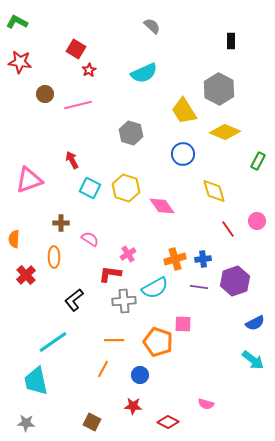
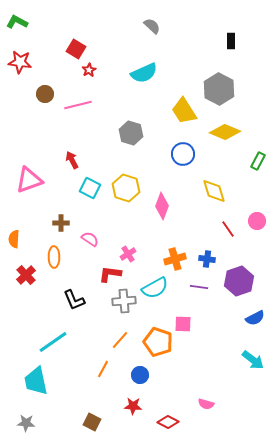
pink diamond at (162, 206): rotated 56 degrees clockwise
blue cross at (203, 259): moved 4 px right; rotated 14 degrees clockwise
purple hexagon at (235, 281): moved 4 px right
black L-shape at (74, 300): rotated 75 degrees counterclockwise
blue semicircle at (255, 323): moved 5 px up
orange line at (114, 340): moved 6 px right; rotated 48 degrees counterclockwise
